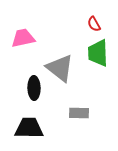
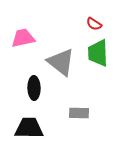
red semicircle: rotated 28 degrees counterclockwise
gray triangle: moved 1 px right, 6 px up
